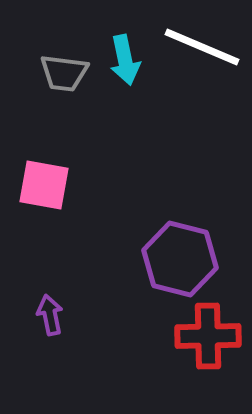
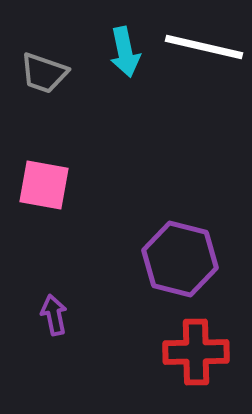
white line: moved 2 px right; rotated 10 degrees counterclockwise
cyan arrow: moved 8 px up
gray trapezoid: moved 20 px left; rotated 12 degrees clockwise
purple arrow: moved 4 px right
red cross: moved 12 px left, 16 px down
